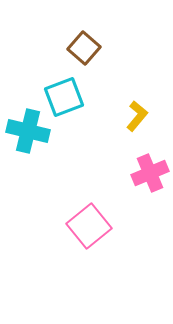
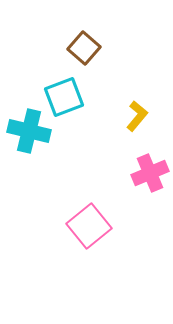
cyan cross: moved 1 px right
